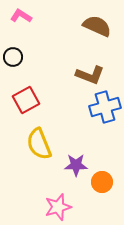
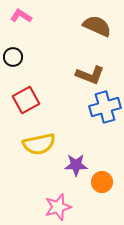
yellow semicircle: rotated 80 degrees counterclockwise
